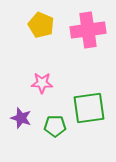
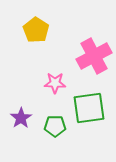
yellow pentagon: moved 5 px left, 5 px down; rotated 10 degrees clockwise
pink cross: moved 6 px right, 26 px down; rotated 20 degrees counterclockwise
pink star: moved 13 px right
purple star: rotated 20 degrees clockwise
